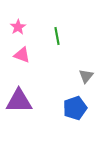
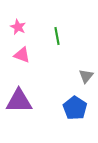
pink star: rotated 14 degrees counterclockwise
blue pentagon: rotated 20 degrees counterclockwise
